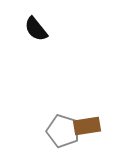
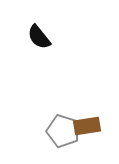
black semicircle: moved 3 px right, 8 px down
